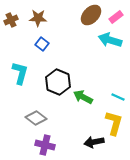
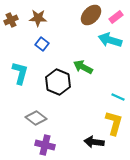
green arrow: moved 30 px up
black arrow: rotated 18 degrees clockwise
